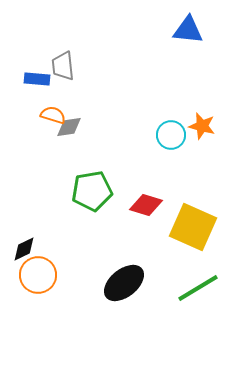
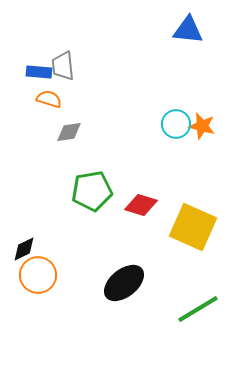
blue rectangle: moved 2 px right, 7 px up
orange semicircle: moved 4 px left, 16 px up
gray diamond: moved 5 px down
cyan circle: moved 5 px right, 11 px up
red diamond: moved 5 px left
green line: moved 21 px down
